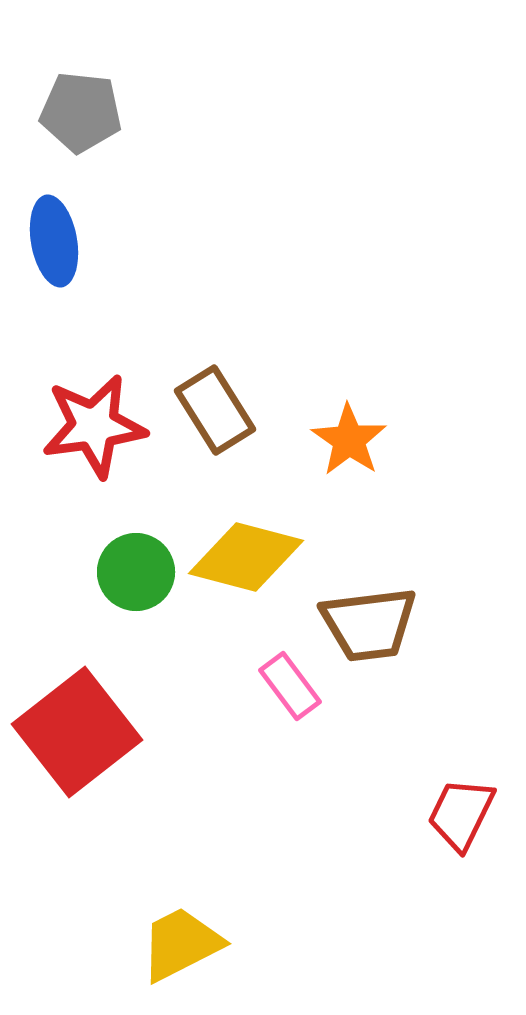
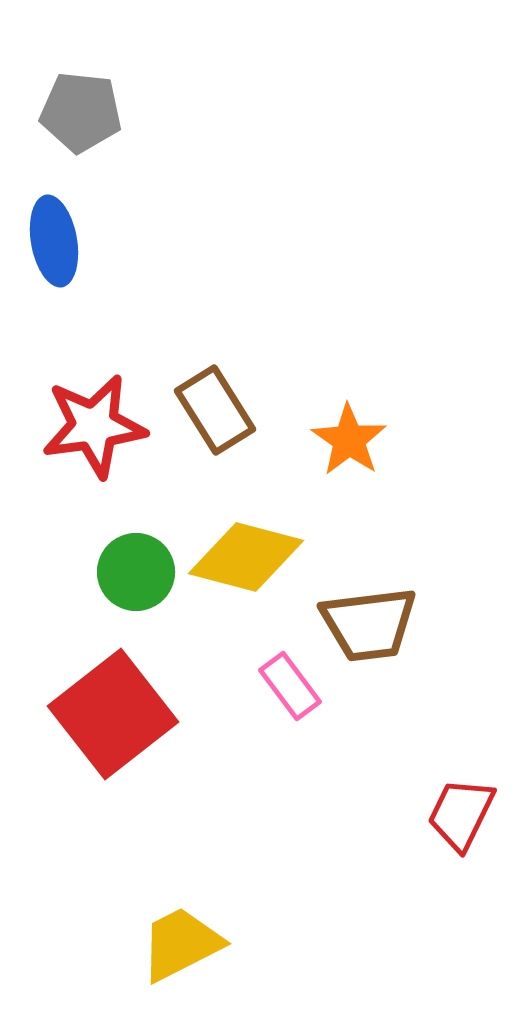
red square: moved 36 px right, 18 px up
